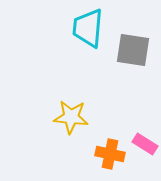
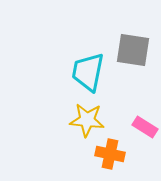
cyan trapezoid: moved 44 px down; rotated 6 degrees clockwise
yellow star: moved 16 px right, 3 px down
pink rectangle: moved 17 px up
